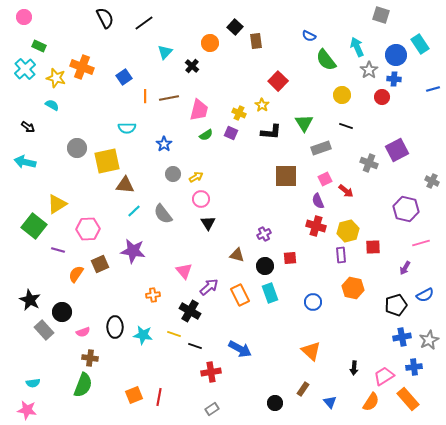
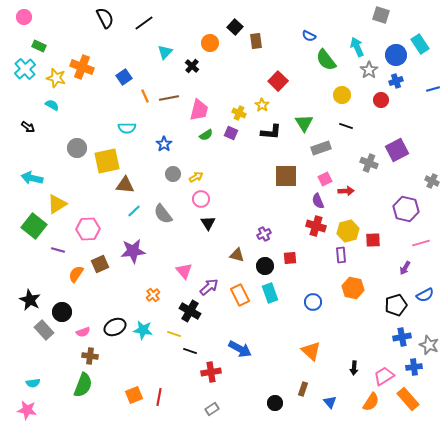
blue cross at (394, 79): moved 2 px right, 2 px down; rotated 24 degrees counterclockwise
orange line at (145, 96): rotated 24 degrees counterclockwise
red circle at (382, 97): moved 1 px left, 3 px down
cyan arrow at (25, 162): moved 7 px right, 16 px down
red arrow at (346, 191): rotated 42 degrees counterclockwise
red square at (373, 247): moved 7 px up
purple star at (133, 251): rotated 15 degrees counterclockwise
orange cross at (153, 295): rotated 32 degrees counterclockwise
black ellipse at (115, 327): rotated 65 degrees clockwise
cyan star at (143, 335): moved 5 px up
gray star at (429, 340): moved 5 px down; rotated 24 degrees counterclockwise
black line at (195, 346): moved 5 px left, 5 px down
brown cross at (90, 358): moved 2 px up
brown rectangle at (303, 389): rotated 16 degrees counterclockwise
